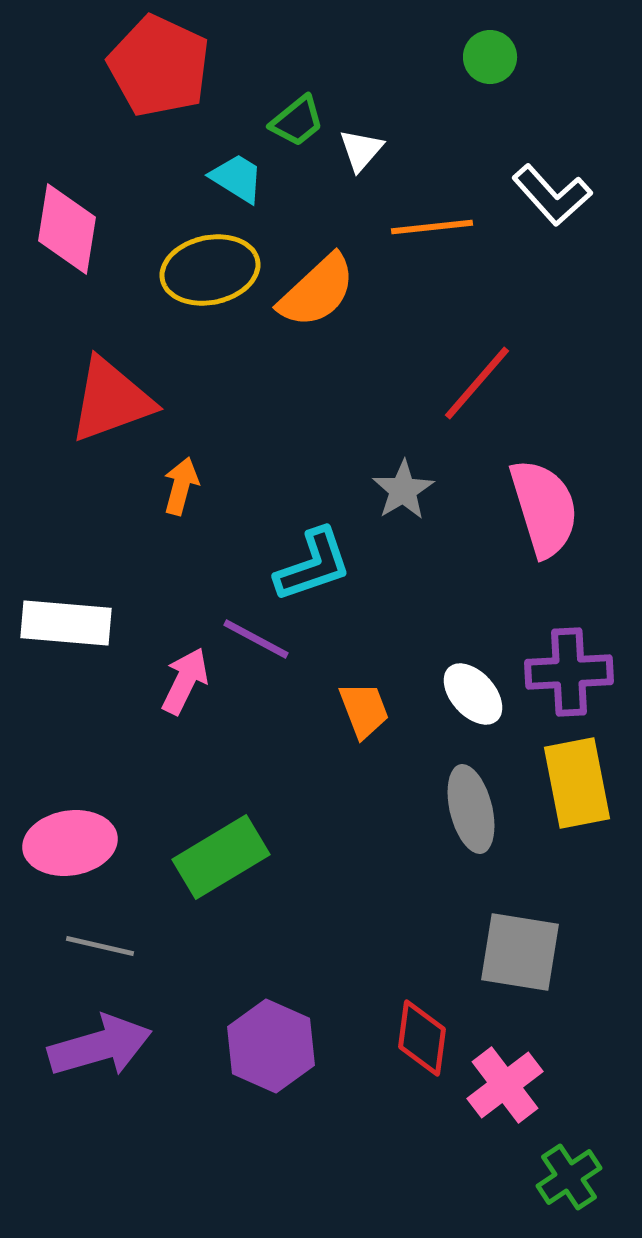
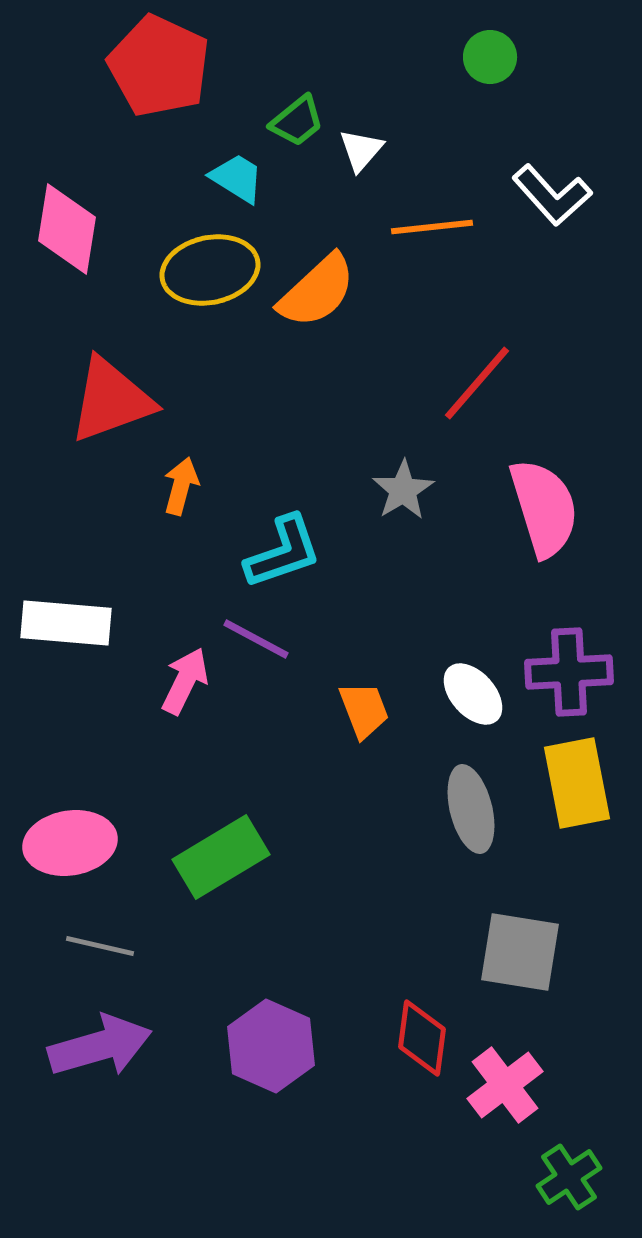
cyan L-shape: moved 30 px left, 13 px up
